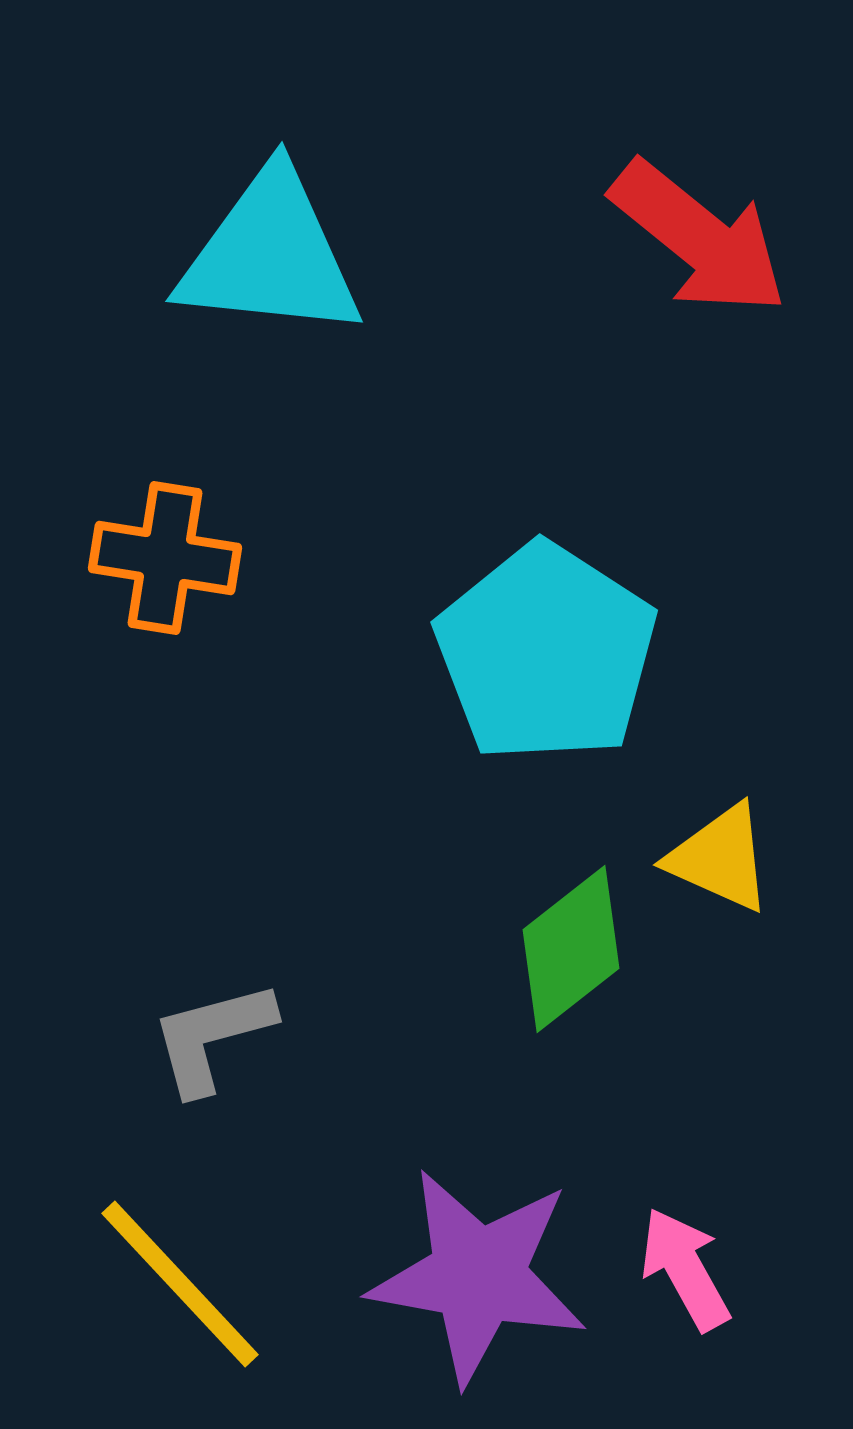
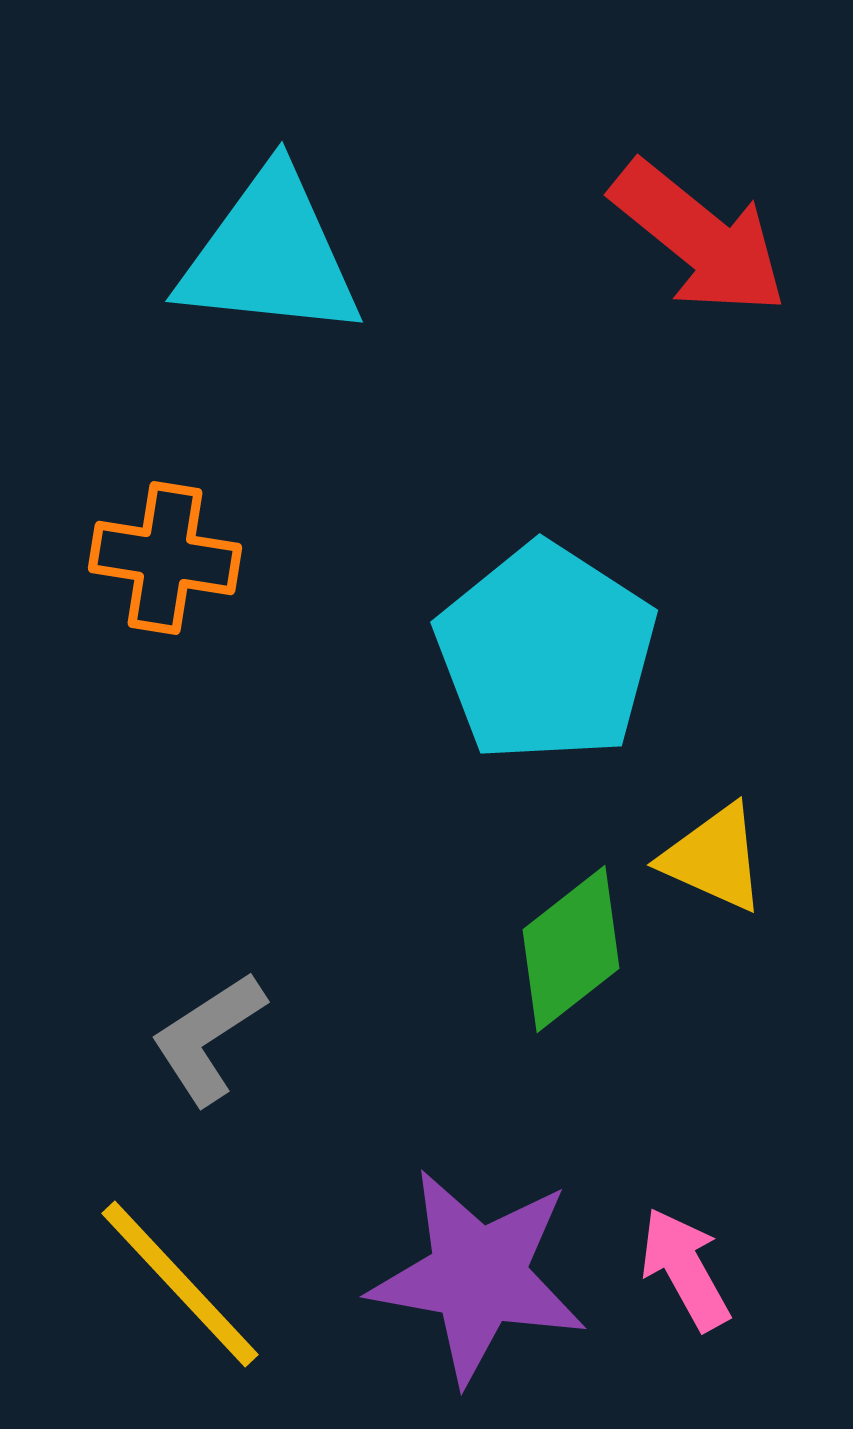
yellow triangle: moved 6 px left
gray L-shape: moved 4 px left, 1 px down; rotated 18 degrees counterclockwise
